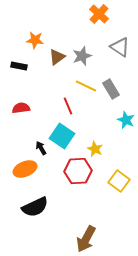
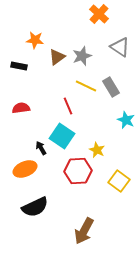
gray rectangle: moved 2 px up
yellow star: moved 2 px right, 1 px down
brown arrow: moved 2 px left, 8 px up
